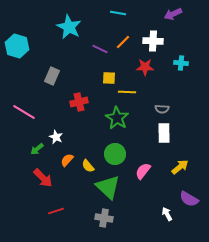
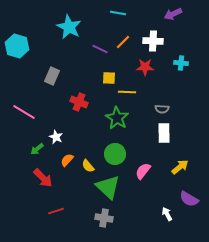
red cross: rotated 36 degrees clockwise
